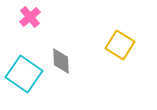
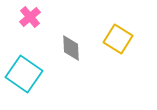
yellow square: moved 2 px left, 6 px up
gray diamond: moved 10 px right, 13 px up
